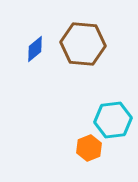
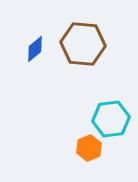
cyan hexagon: moved 2 px left, 1 px up
